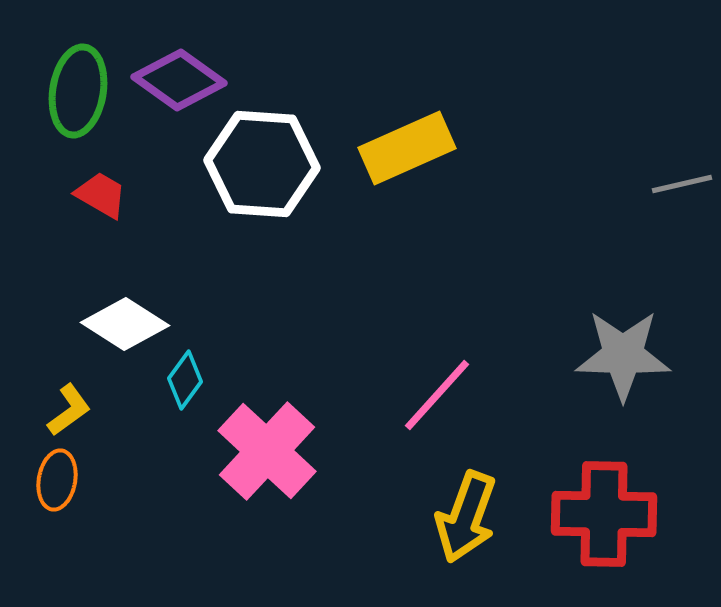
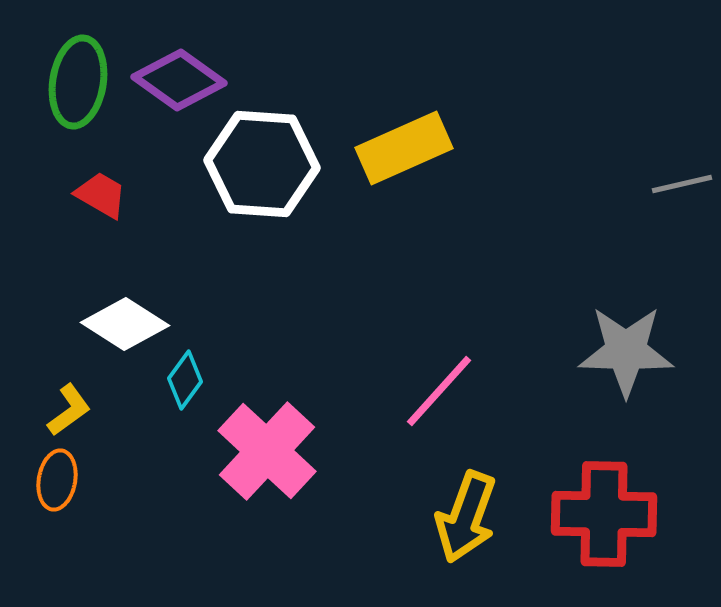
green ellipse: moved 9 px up
yellow rectangle: moved 3 px left
gray star: moved 3 px right, 4 px up
pink line: moved 2 px right, 4 px up
